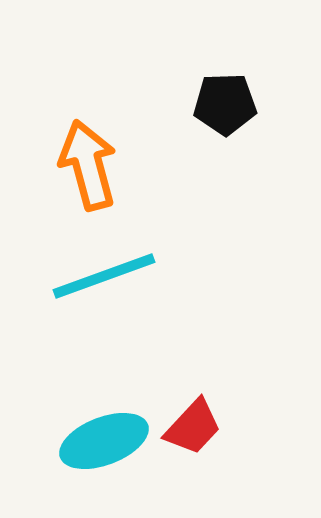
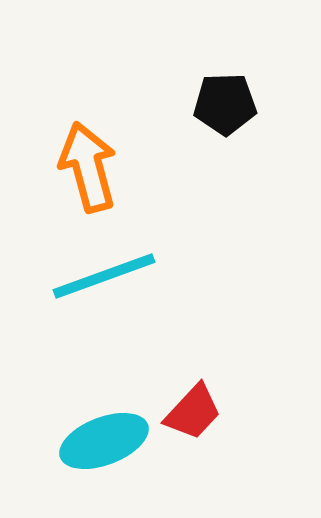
orange arrow: moved 2 px down
red trapezoid: moved 15 px up
